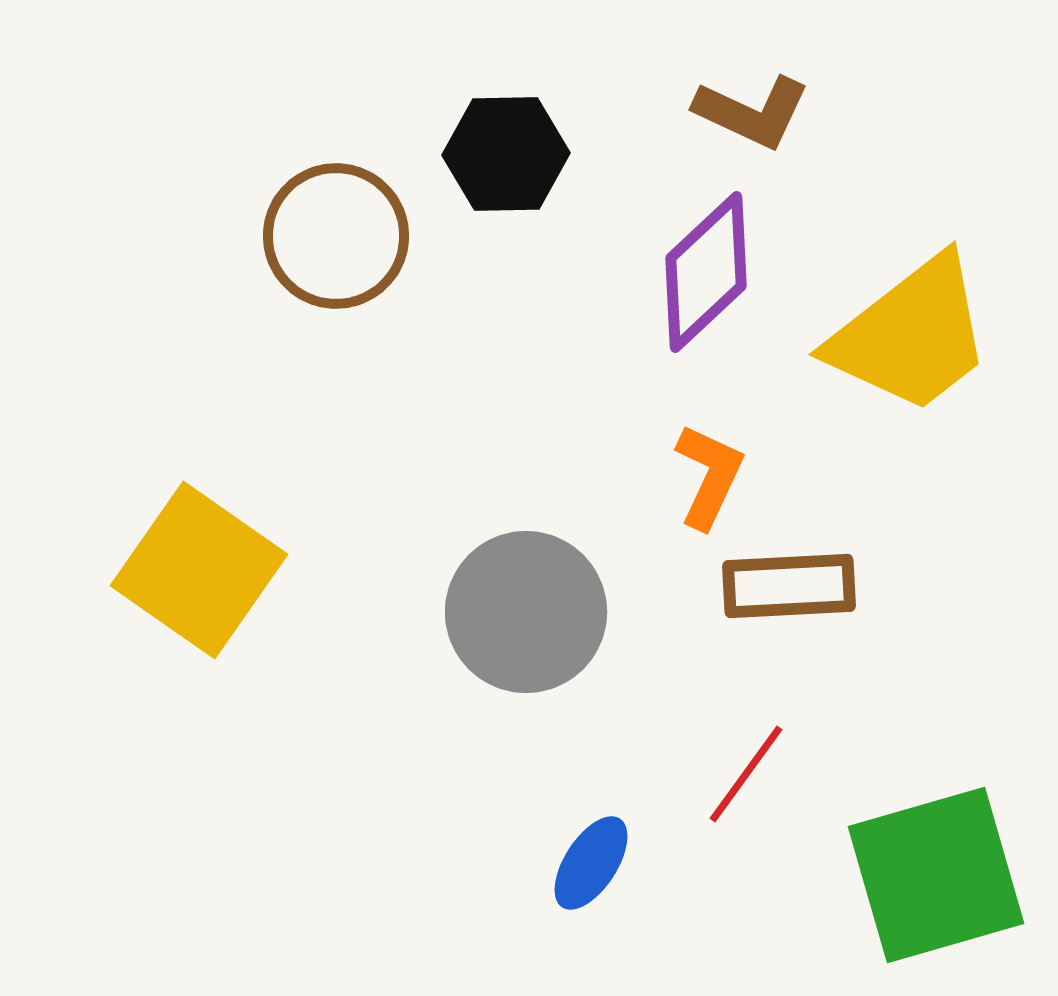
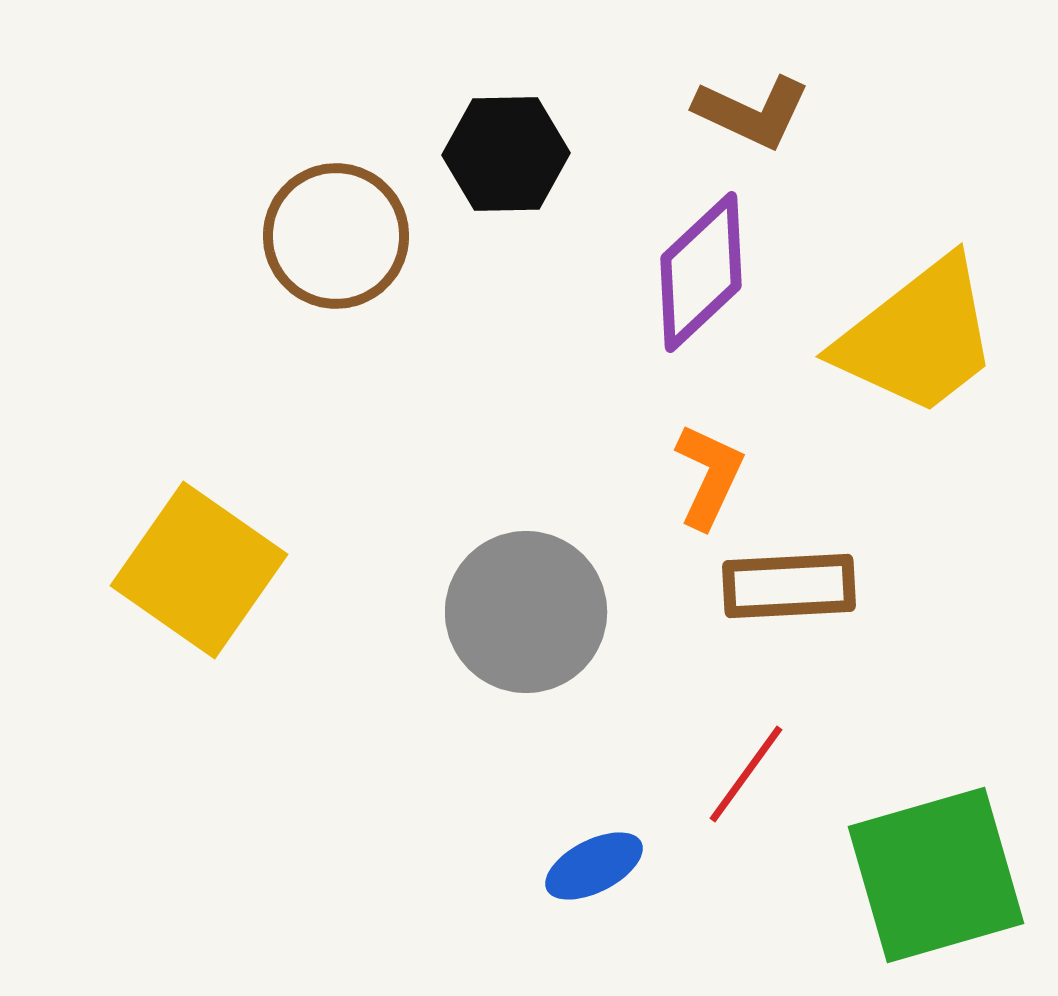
purple diamond: moved 5 px left
yellow trapezoid: moved 7 px right, 2 px down
blue ellipse: moved 3 px right, 3 px down; rotated 30 degrees clockwise
